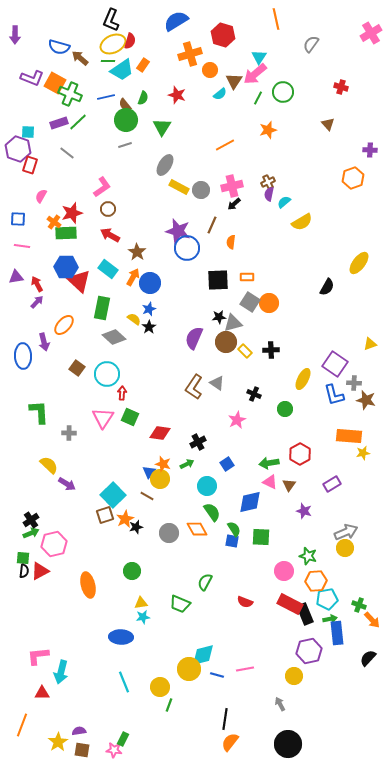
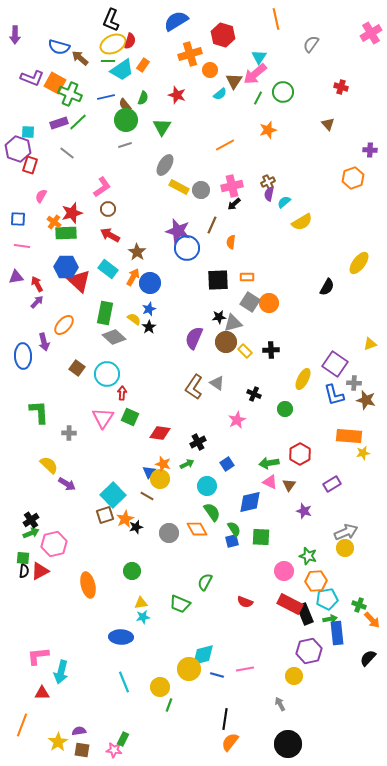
green rectangle at (102, 308): moved 3 px right, 5 px down
blue square at (232, 541): rotated 24 degrees counterclockwise
